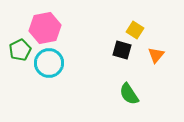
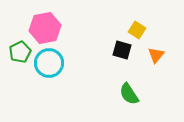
yellow square: moved 2 px right
green pentagon: moved 2 px down
